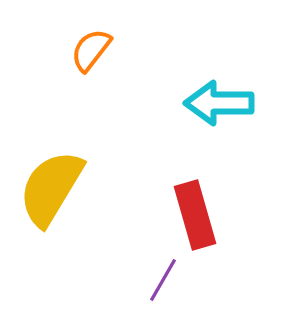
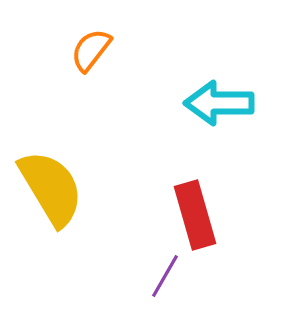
yellow semicircle: rotated 118 degrees clockwise
purple line: moved 2 px right, 4 px up
